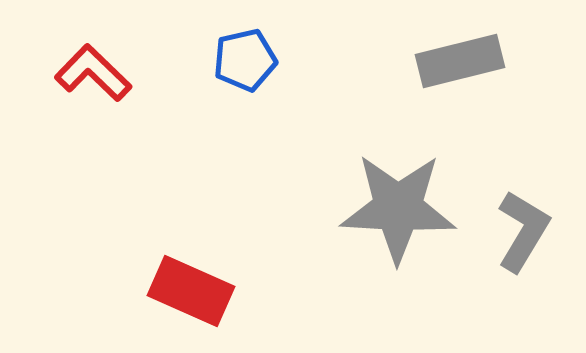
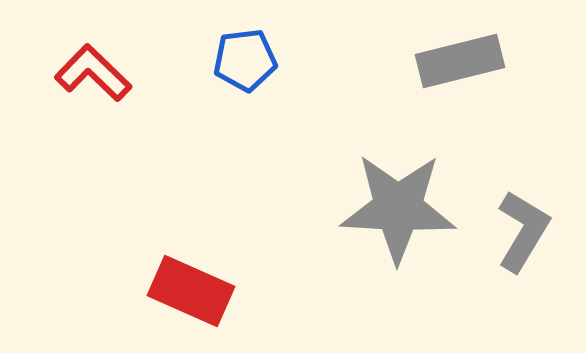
blue pentagon: rotated 6 degrees clockwise
